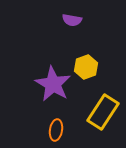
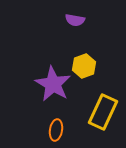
purple semicircle: moved 3 px right
yellow hexagon: moved 2 px left, 1 px up
yellow rectangle: rotated 8 degrees counterclockwise
